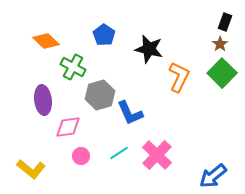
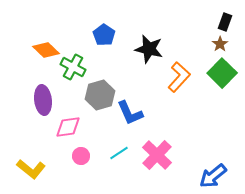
orange diamond: moved 9 px down
orange L-shape: rotated 16 degrees clockwise
